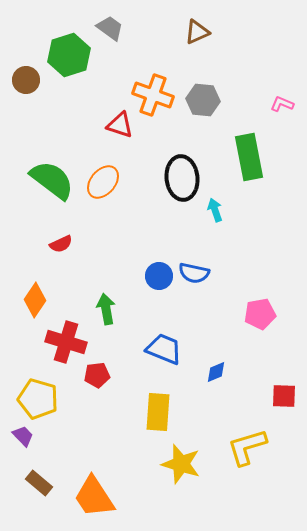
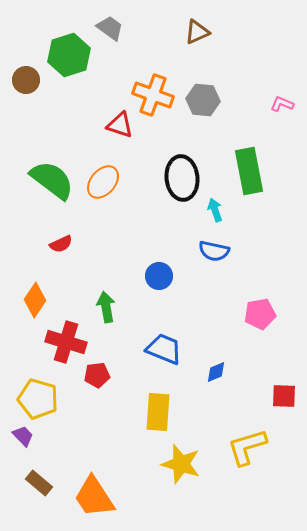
green rectangle: moved 14 px down
blue semicircle: moved 20 px right, 22 px up
green arrow: moved 2 px up
